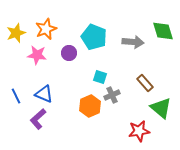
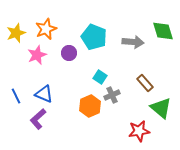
pink star: rotated 30 degrees counterclockwise
cyan square: rotated 16 degrees clockwise
